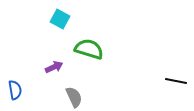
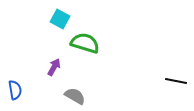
green semicircle: moved 4 px left, 6 px up
purple arrow: rotated 36 degrees counterclockwise
gray semicircle: moved 1 px right, 1 px up; rotated 35 degrees counterclockwise
